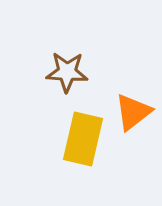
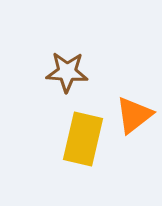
orange triangle: moved 1 px right, 3 px down
